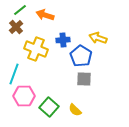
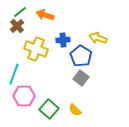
green line: moved 2 px down
brown cross: moved 1 px right, 1 px up
gray square: moved 3 px left, 1 px up; rotated 35 degrees clockwise
green square: moved 2 px down
